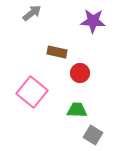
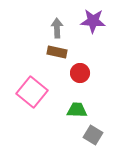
gray arrow: moved 25 px right, 15 px down; rotated 54 degrees counterclockwise
